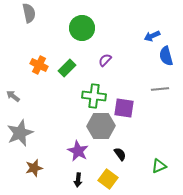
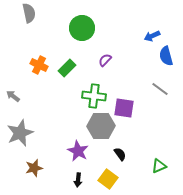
gray line: rotated 42 degrees clockwise
